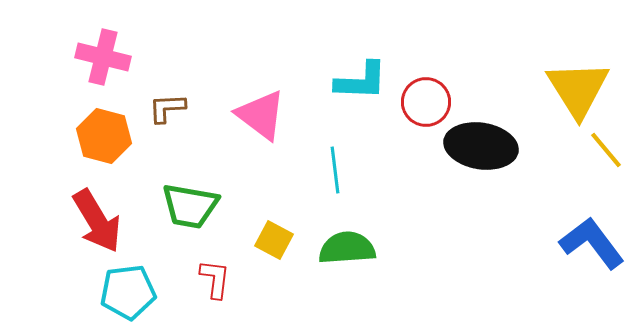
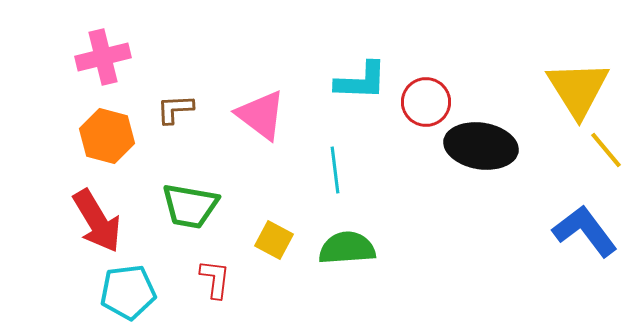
pink cross: rotated 28 degrees counterclockwise
brown L-shape: moved 8 px right, 1 px down
orange hexagon: moved 3 px right
blue L-shape: moved 7 px left, 12 px up
